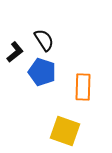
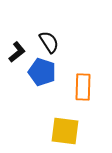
black semicircle: moved 5 px right, 2 px down
black L-shape: moved 2 px right
yellow square: rotated 12 degrees counterclockwise
